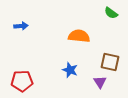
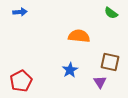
blue arrow: moved 1 px left, 14 px up
blue star: rotated 21 degrees clockwise
red pentagon: moved 1 px left; rotated 25 degrees counterclockwise
